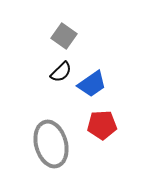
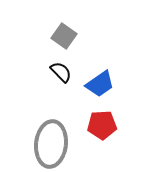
black semicircle: rotated 90 degrees counterclockwise
blue trapezoid: moved 8 px right
gray ellipse: rotated 21 degrees clockwise
